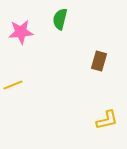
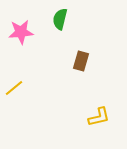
brown rectangle: moved 18 px left
yellow line: moved 1 px right, 3 px down; rotated 18 degrees counterclockwise
yellow L-shape: moved 8 px left, 3 px up
